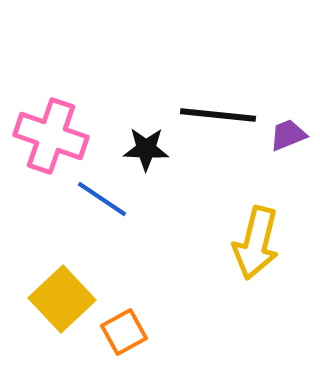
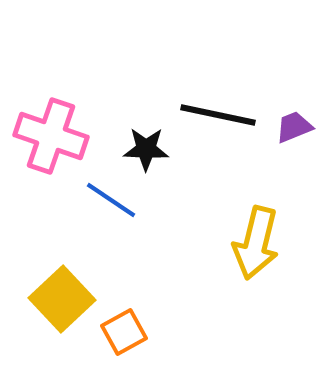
black line: rotated 6 degrees clockwise
purple trapezoid: moved 6 px right, 8 px up
blue line: moved 9 px right, 1 px down
